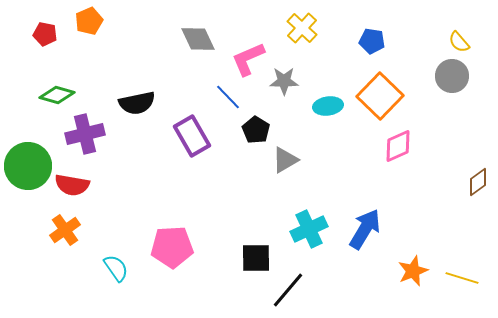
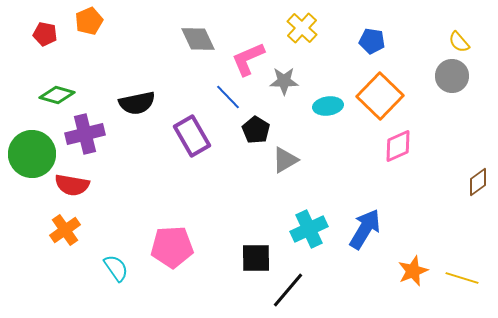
green circle: moved 4 px right, 12 px up
